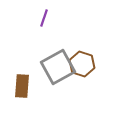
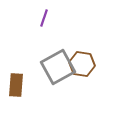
brown hexagon: rotated 10 degrees counterclockwise
brown rectangle: moved 6 px left, 1 px up
